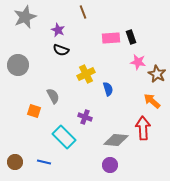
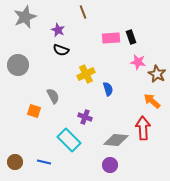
cyan rectangle: moved 5 px right, 3 px down
